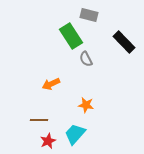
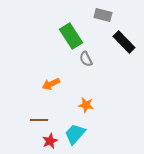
gray rectangle: moved 14 px right
red star: moved 2 px right
